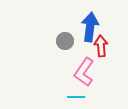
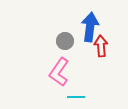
pink L-shape: moved 25 px left
